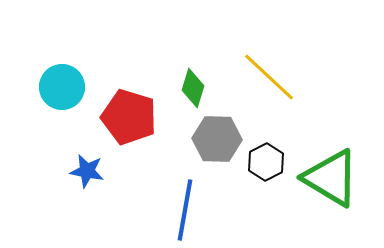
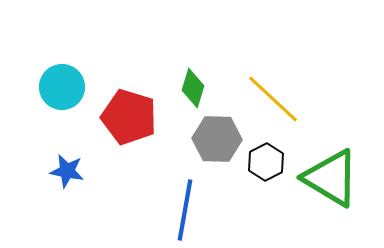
yellow line: moved 4 px right, 22 px down
blue star: moved 20 px left
